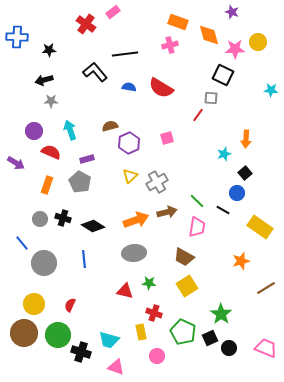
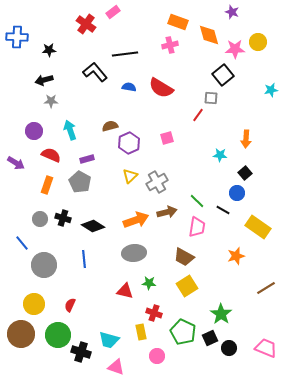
black square at (223, 75): rotated 25 degrees clockwise
cyan star at (271, 90): rotated 16 degrees counterclockwise
red semicircle at (51, 152): moved 3 px down
cyan star at (224, 154): moved 4 px left, 1 px down; rotated 24 degrees clockwise
yellow rectangle at (260, 227): moved 2 px left
orange star at (241, 261): moved 5 px left, 5 px up
gray circle at (44, 263): moved 2 px down
brown circle at (24, 333): moved 3 px left, 1 px down
